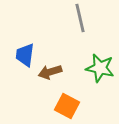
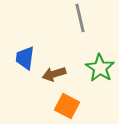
blue trapezoid: moved 3 px down
green star: rotated 20 degrees clockwise
brown arrow: moved 4 px right, 2 px down
